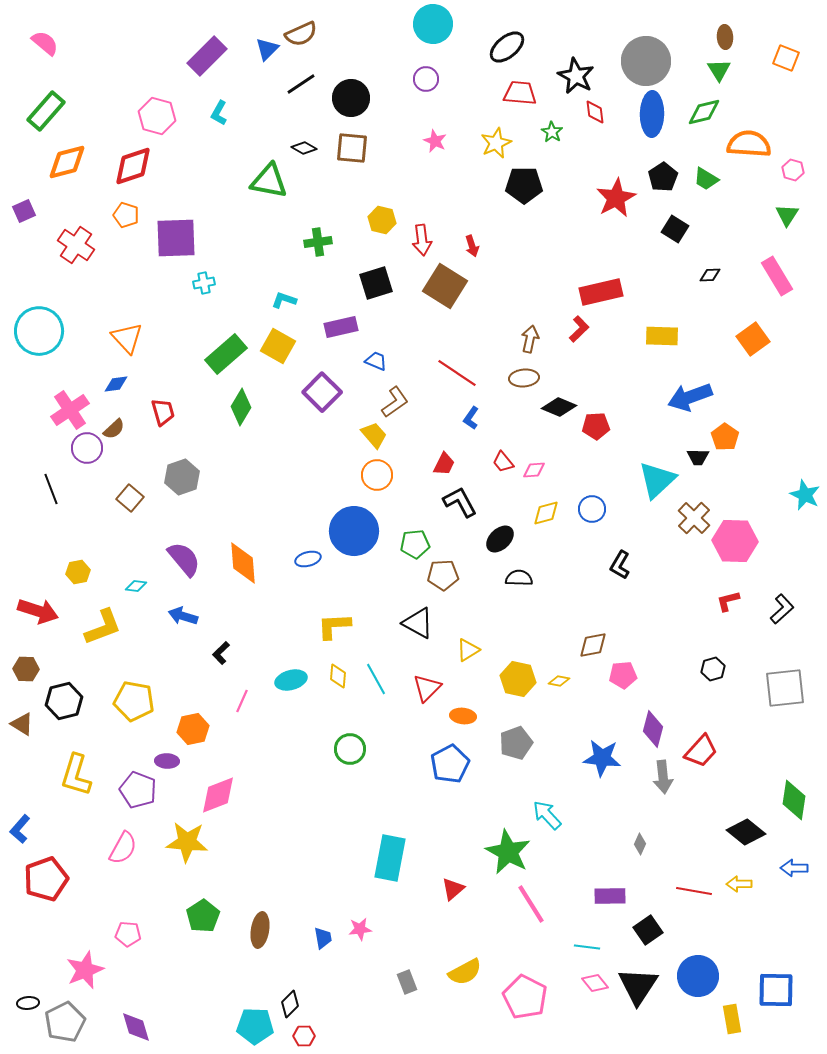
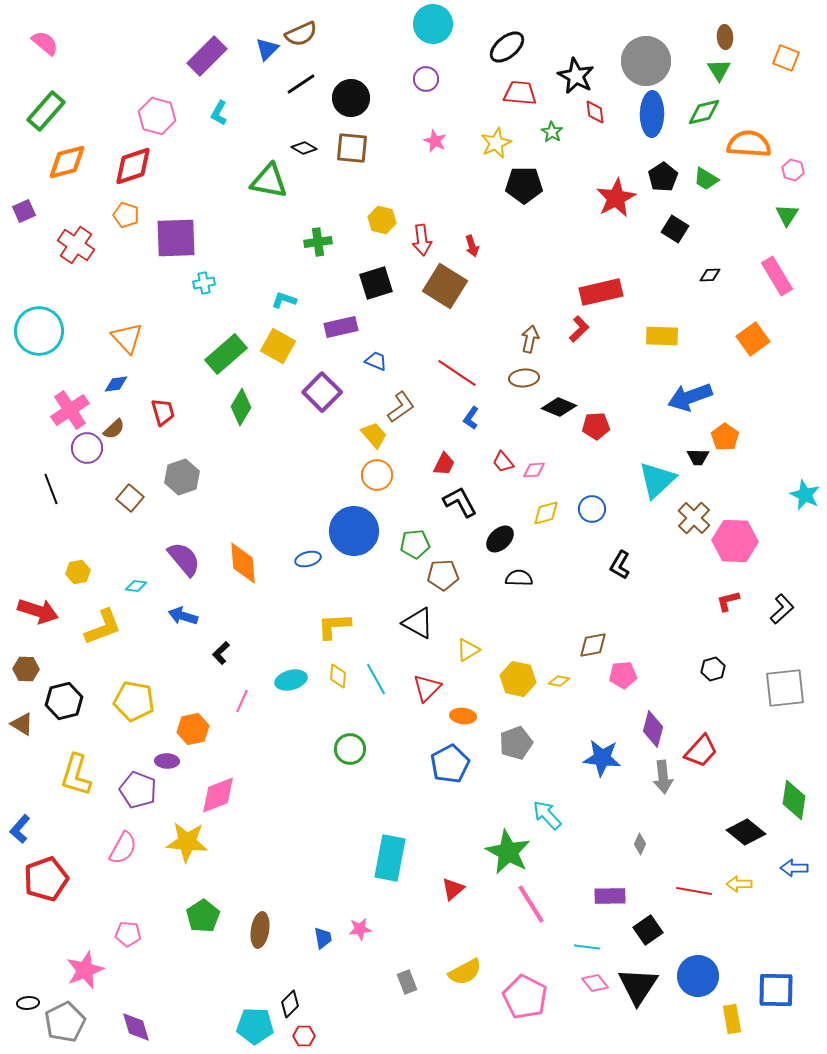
brown L-shape at (395, 402): moved 6 px right, 5 px down
